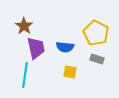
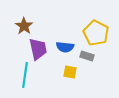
purple trapezoid: moved 2 px right, 1 px down
gray rectangle: moved 10 px left, 3 px up
